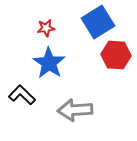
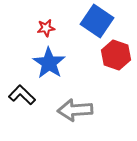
blue square: moved 1 px left, 1 px up; rotated 24 degrees counterclockwise
red hexagon: rotated 16 degrees clockwise
